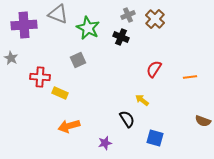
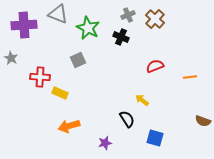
red semicircle: moved 1 px right, 3 px up; rotated 36 degrees clockwise
